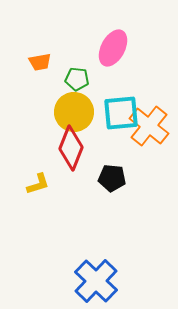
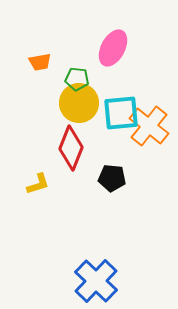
yellow circle: moved 5 px right, 9 px up
